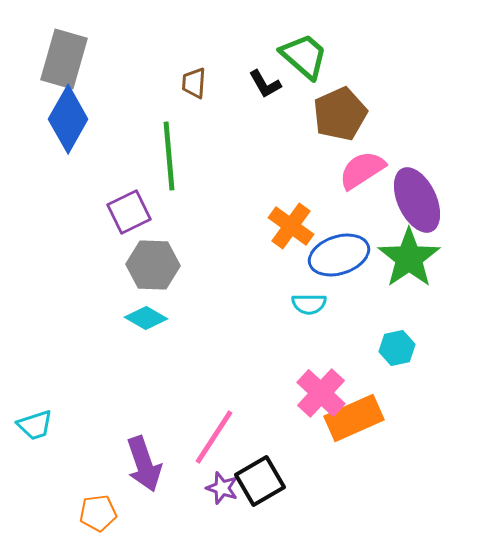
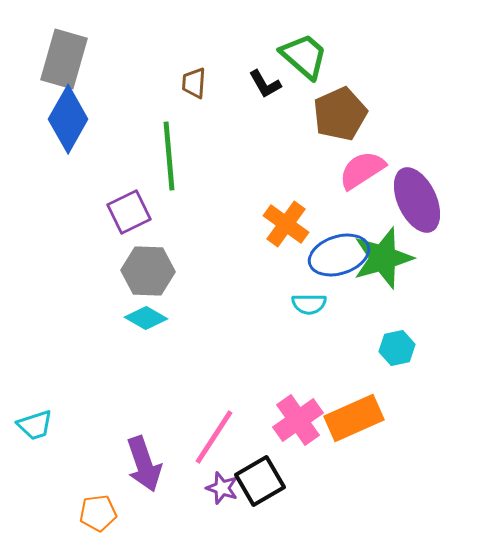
orange cross: moved 5 px left, 2 px up
green star: moved 26 px left; rotated 18 degrees clockwise
gray hexagon: moved 5 px left, 6 px down
pink cross: moved 23 px left, 27 px down; rotated 12 degrees clockwise
